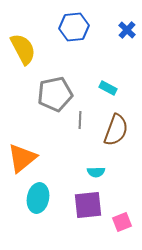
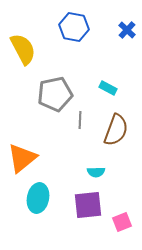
blue hexagon: rotated 16 degrees clockwise
